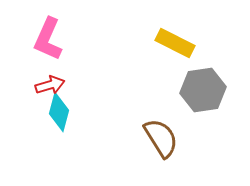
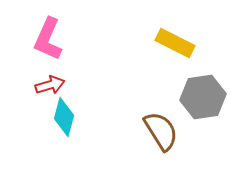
gray hexagon: moved 7 px down
cyan diamond: moved 5 px right, 5 px down
brown semicircle: moved 7 px up
